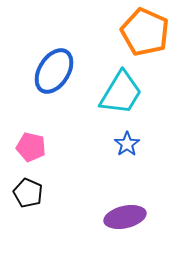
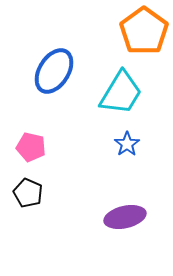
orange pentagon: moved 1 px left, 1 px up; rotated 12 degrees clockwise
